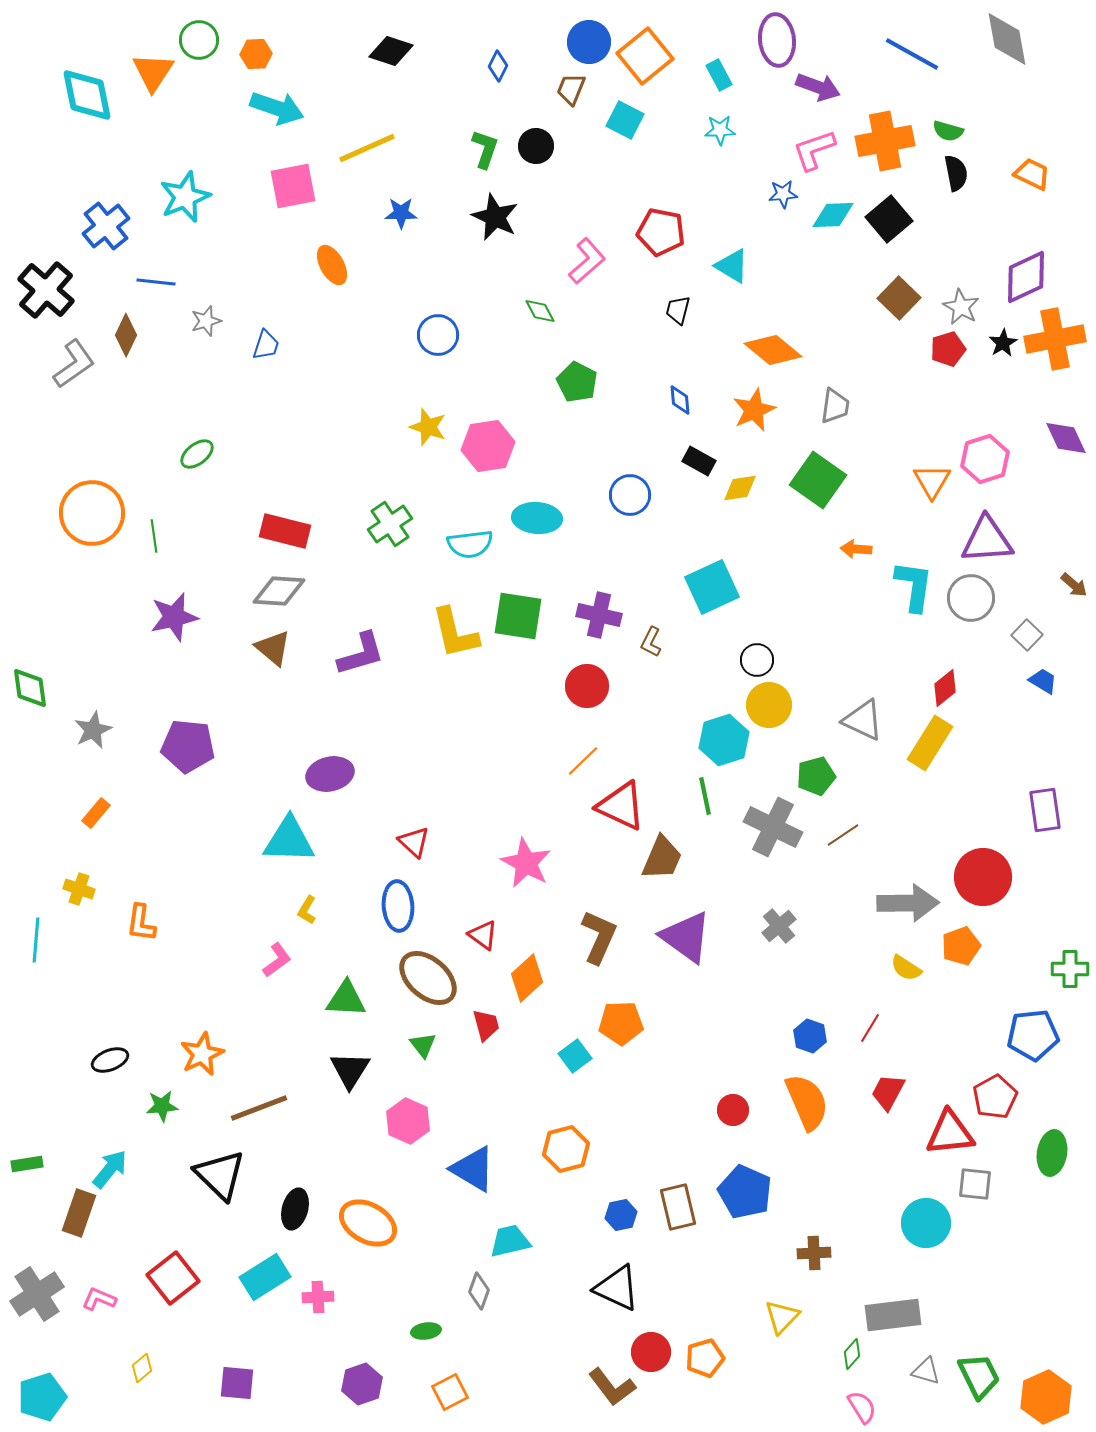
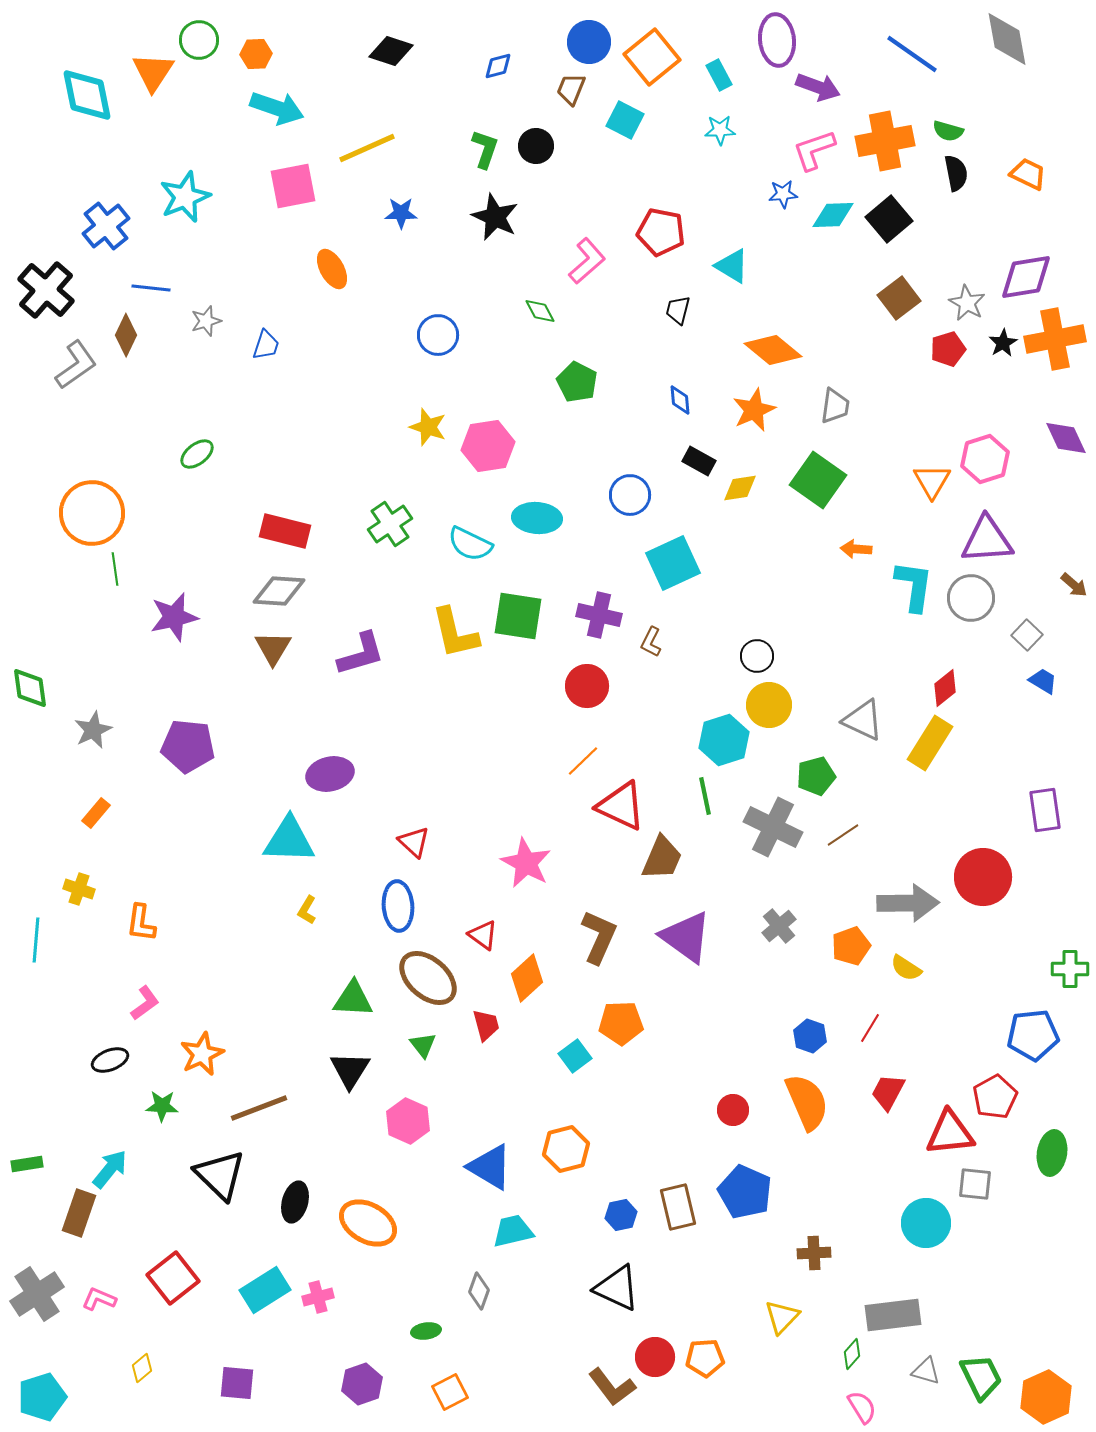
blue line at (912, 54): rotated 6 degrees clockwise
orange square at (645, 56): moved 7 px right, 1 px down
blue diamond at (498, 66): rotated 48 degrees clockwise
orange trapezoid at (1032, 174): moved 4 px left
orange ellipse at (332, 265): moved 4 px down
purple diamond at (1026, 277): rotated 16 degrees clockwise
blue line at (156, 282): moved 5 px left, 6 px down
brown square at (899, 298): rotated 9 degrees clockwise
gray star at (961, 307): moved 6 px right, 4 px up
gray L-shape at (74, 364): moved 2 px right, 1 px down
green line at (154, 536): moved 39 px left, 33 px down
cyan semicircle at (470, 544): rotated 33 degrees clockwise
cyan square at (712, 587): moved 39 px left, 24 px up
brown triangle at (273, 648): rotated 21 degrees clockwise
black circle at (757, 660): moved 4 px up
orange pentagon at (961, 946): moved 110 px left
pink L-shape at (277, 960): moved 132 px left, 43 px down
green triangle at (346, 999): moved 7 px right
green star at (162, 1106): rotated 8 degrees clockwise
blue triangle at (473, 1169): moved 17 px right, 2 px up
black ellipse at (295, 1209): moved 7 px up
cyan trapezoid at (510, 1241): moved 3 px right, 10 px up
cyan rectangle at (265, 1277): moved 13 px down
pink cross at (318, 1297): rotated 12 degrees counterclockwise
red circle at (651, 1352): moved 4 px right, 5 px down
orange pentagon at (705, 1358): rotated 12 degrees clockwise
green trapezoid at (979, 1376): moved 2 px right, 1 px down
